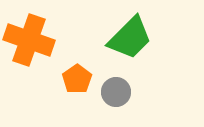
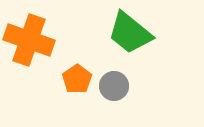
green trapezoid: moved 5 px up; rotated 84 degrees clockwise
gray circle: moved 2 px left, 6 px up
